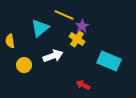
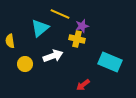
yellow line: moved 4 px left, 1 px up
purple star: rotated 16 degrees clockwise
yellow cross: rotated 21 degrees counterclockwise
cyan rectangle: moved 1 px right, 1 px down
yellow circle: moved 1 px right, 1 px up
red arrow: rotated 64 degrees counterclockwise
